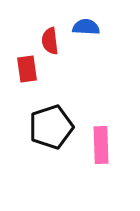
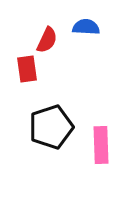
red semicircle: moved 3 px left, 1 px up; rotated 148 degrees counterclockwise
